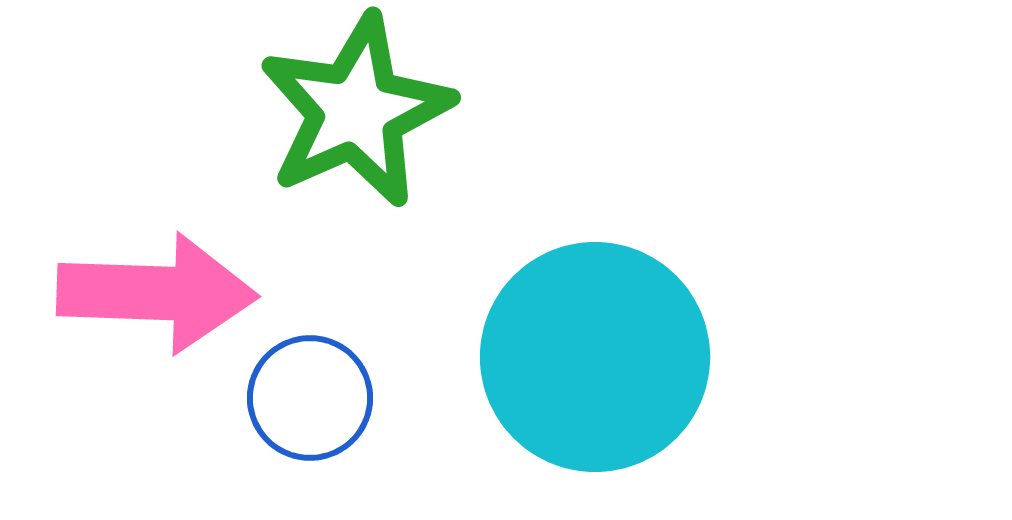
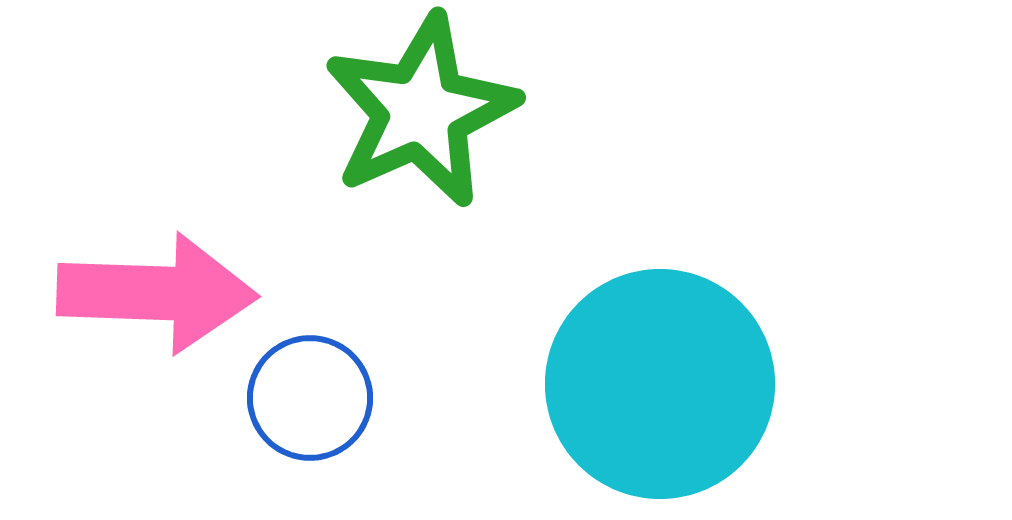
green star: moved 65 px right
cyan circle: moved 65 px right, 27 px down
